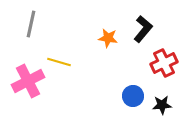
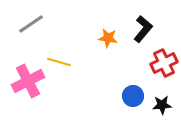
gray line: rotated 44 degrees clockwise
